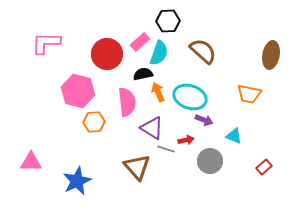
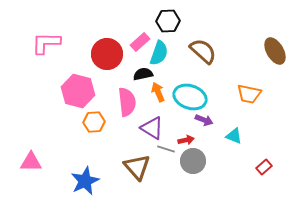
brown ellipse: moved 4 px right, 4 px up; rotated 40 degrees counterclockwise
gray circle: moved 17 px left
blue star: moved 8 px right
